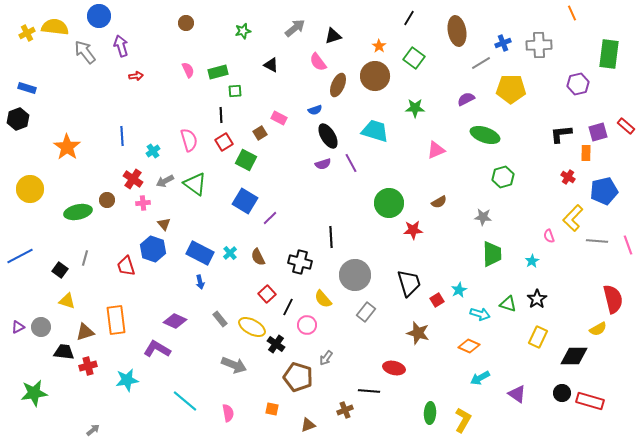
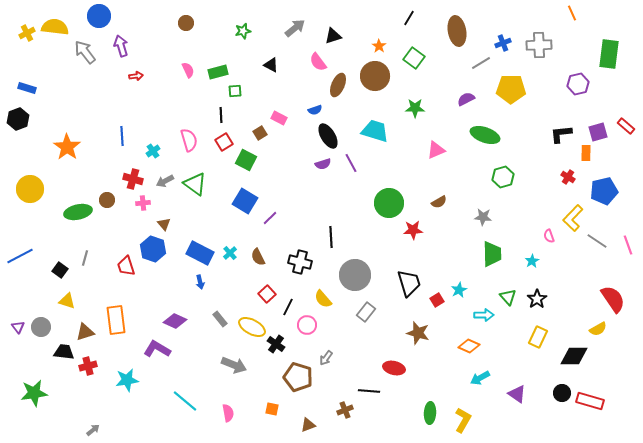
red cross at (133, 179): rotated 18 degrees counterclockwise
gray line at (597, 241): rotated 30 degrees clockwise
red semicircle at (613, 299): rotated 20 degrees counterclockwise
green triangle at (508, 304): moved 7 px up; rotated 30 degrees clockwise
cyan arrow at (480, 314): moved 4 px right, 1 px down; rotated 18 degrees counterclockwise
purple triangle at (18, 327): rotated 40 degrees counterclockwise
